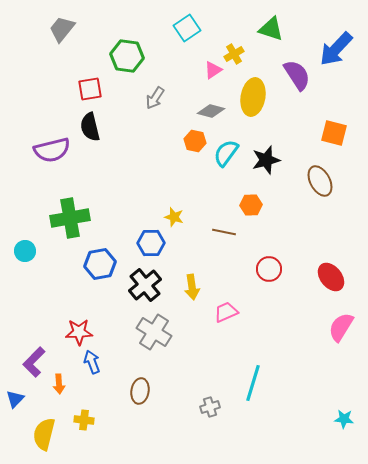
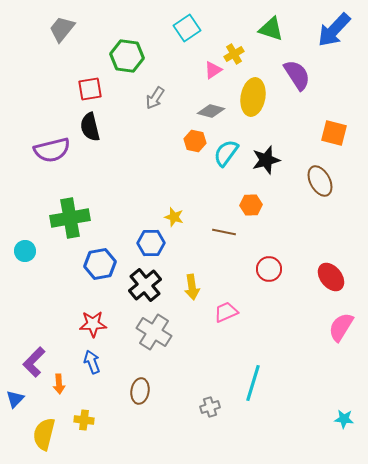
blue arrow at (336, 49): moved 2 px left, 19 px up
red star at (79, 332): moved 14 px right, 8 px up
